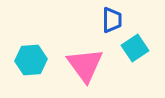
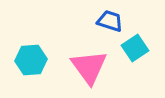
blue trapezoid: moved 2 px left, 1 px down; rotated 72 degrees counterclockwise
pink triangle: moved 4 px right, 2 px down
